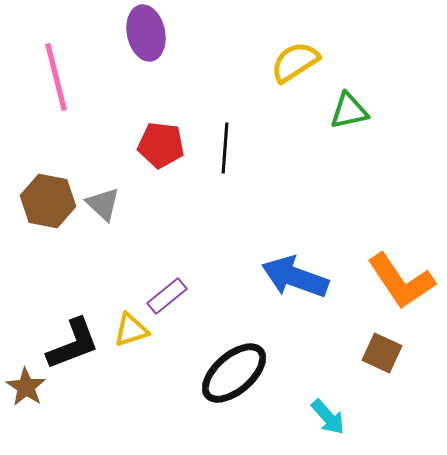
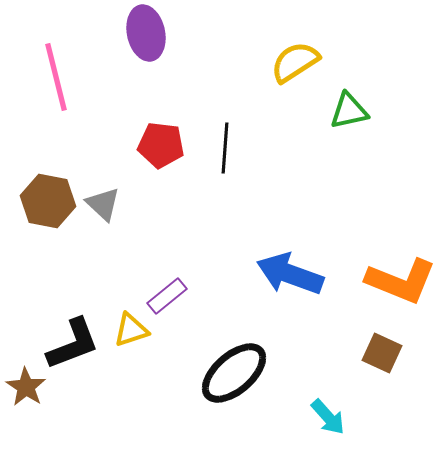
blue arrow: moved 5 px left, 3 px up
orange L-shape: rotated 34 degrees counterclockwise
